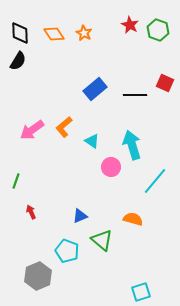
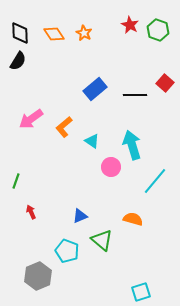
red square: rotated 18 degrees clockwise
pink arrow: moved 1 px left, 11 px up
